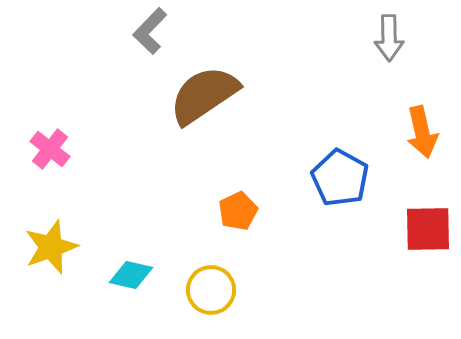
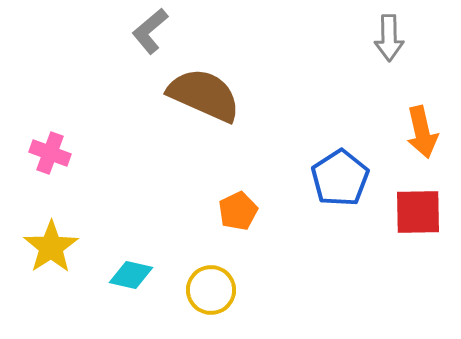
gray L-shape: rotated 6 degrees clockwise
brown semicircle: rotated 58 degrees clockwise
pink cross: moved 4 px down; rotated 18 degrees counterclockwise
blue pentagon: rotated 10 degrees clockwise
red square: moved 10 px left, 17 px up
yellow star: rotated 14 degrees counterclockwise
